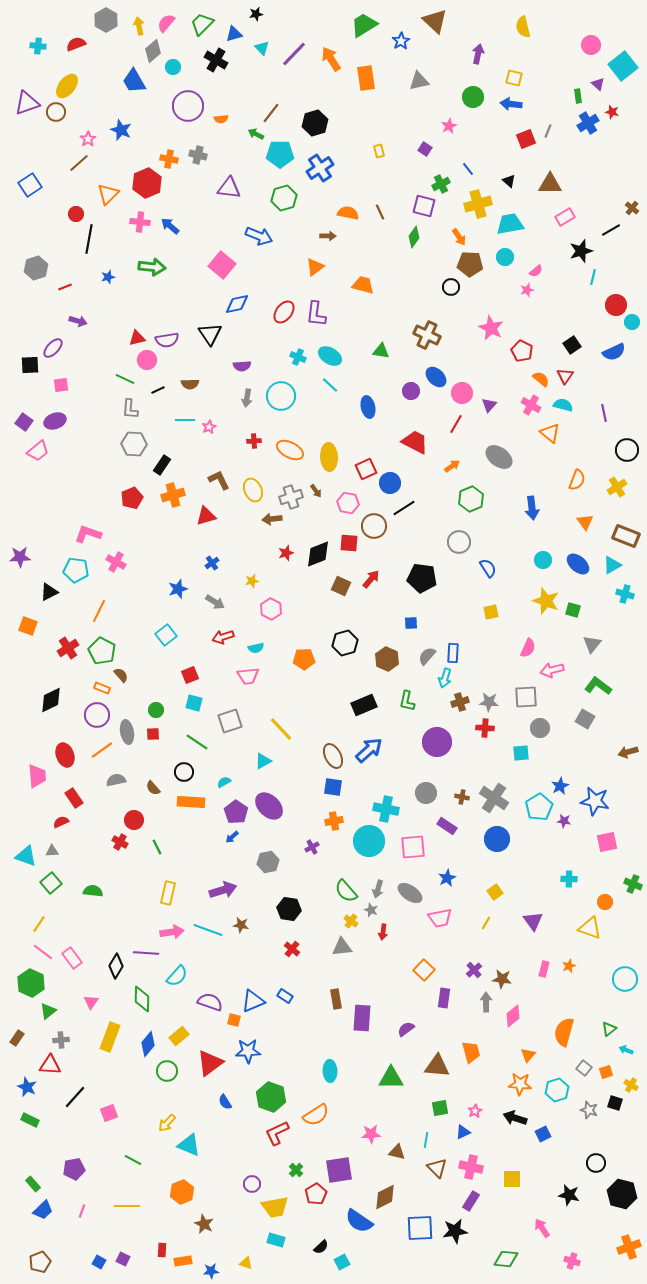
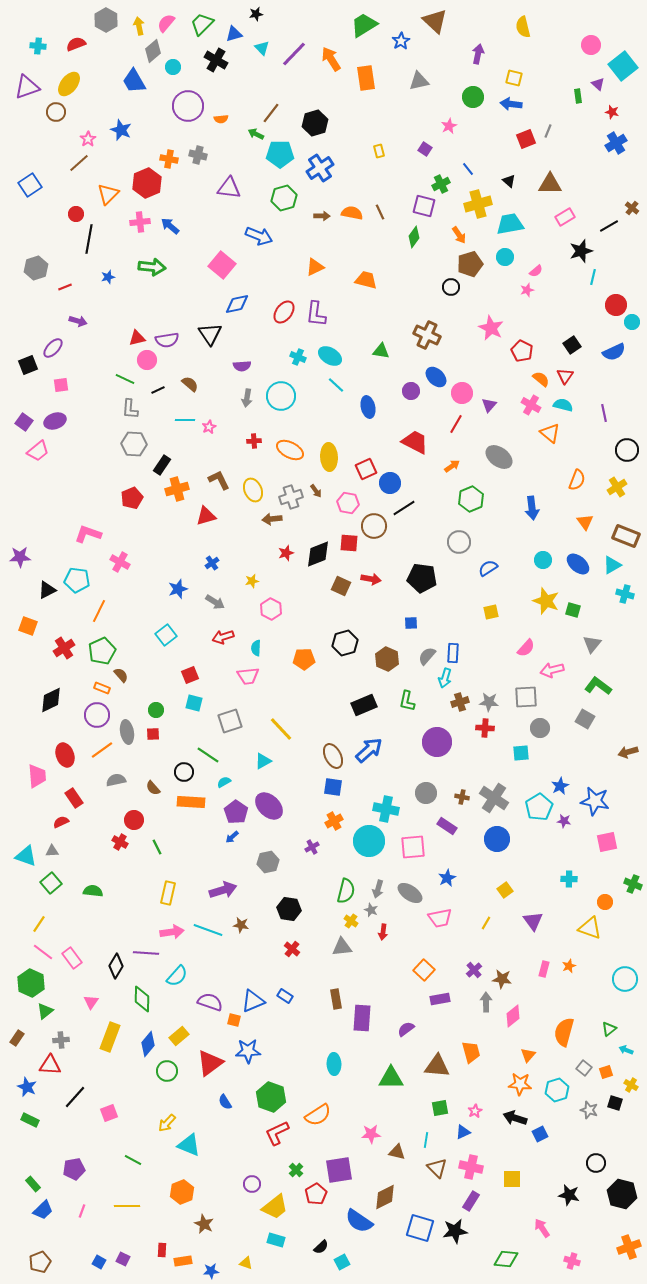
yellow ellipse at (67, 86): moved 2 px right, 2 px up
purple triangle at (27, 103): moved 16 px up
blue cross at (588, 123): moved 28 px right, 20 px down
orange semicircle at (348, 213): moved 4 px right
pink cross at (140, 222): rotated 12 degrees counterclockwise
black line at (611, 230): moved 2 px left, 4 px up
brown arrow at (328, 236): moved 6 px left, 20 px up
orange arrow at (459, 237): moved 2 px up
brown pentagon at (470, 264): rotated 20 degrees counterclockwise
orange triangle at (315, 267): rotated 12 degrees clockwise
orange trapezoid at (363, 285): moved 3 px right, 5 px up
black square at (30, 365): moved 2 px left; rotated 18 degrees counterclockwise
brown semicircle at (190, 384): rotated 138 degrees counterclockwise
cyan line at (330, 385): moved 6 px right
orange cross at (173, 495): moved 4 px right, 6 px up
pink cross at (116, 562): moved 4 px right
blue semicircle at (488, 568): rotated 90 degrees counterclockwise
cyan pentagon at (76, 570): moved 1 px right, 10 px down
red arrow at (371, 579): rotated 60 degrees clockwise
black triangle at (49, 592): moved 2 px left, 2 px up
red cross at (68, 648): moved 4 px left
cyan semicircle at (256, 648): rotated 105 degrees clockwise
pink semicircle at (528, 648): moved 2 px left; rotated 18 degrees clockwise
green pentagon at (102, 651): rotated 20 degrees clockwise
green line at (197, 742): moved 11 px right, 13 px down
orange cross at (334, 821): rotated 18 degrees counterclockwise
green semicircle at (346, 891): rotated 125 degrees counterclockwise
yellow square at (495, 892): moved 10 px right, 2 px up
purple rectangle at (444, 998): moved 4 px left, 1 px down; rotated 72 degrees clockwise
green triangle at (48, 1011): moved 3 px left
cyan ellipse at (330, 1071): moved 4 px right, 7 px up
orange semicircle at (316, 1115): moved 2 px right
blue square at (543, 1134): moved 3 px left
yellow trapezoid at (275, 1207): rotated 28 degrees counterclockwise
blue square at (420, 1228): rotated 20 degrees clockwise
